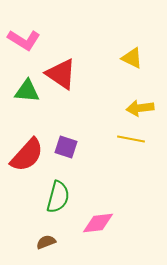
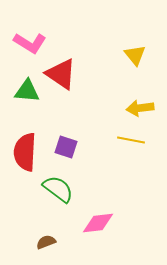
pink L-shape: moved 6 px right, 3 px down
yellow triangle: moved 3 px right, 3 px up; rotated 25 degrees clockwise
yellow line: moved 1 px down
red semicircle: moved 2 px left, 3 px up; rotated 141 degrees clockwise
green semicircle: moved 8 px up; rotated 68 degrees counterclockwise
